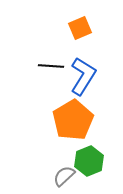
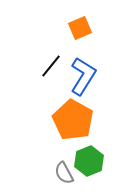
black line: rotated 55 degrees counterclockwise
orange pentagon: rotated 12 degrees counterclockwise
gray semicircle: moved 3 px up; rotated 75 degrees counterclockwise
